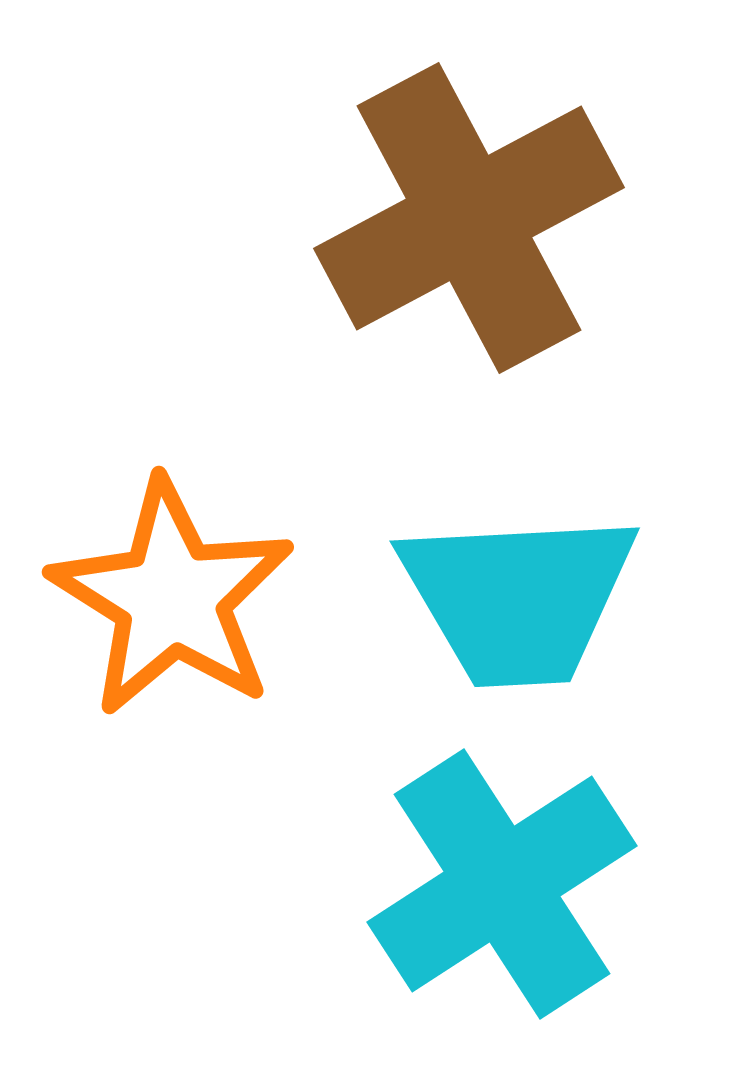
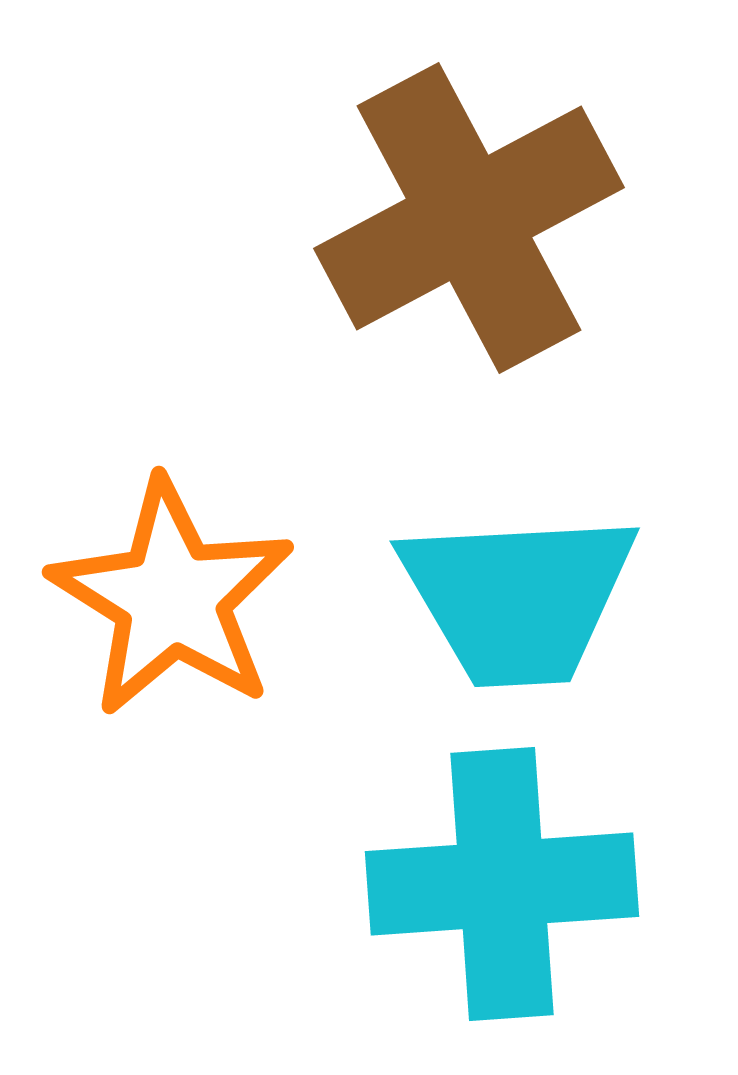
cyan cross: rotated 29 degrees clockwise
